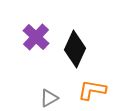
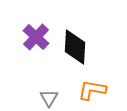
black diamond: moved 2 px up; rotated 21 degrees counterclockwise
gray triangle: rotated 30 degrees counterclockwise
